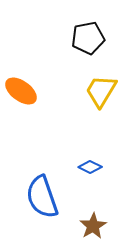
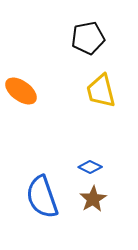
yellow trapezoid: rotated 45 degrees counterclockwise
brown star: moved 27 px up
